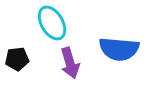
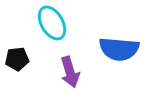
purple arrow: moved 9 px down
